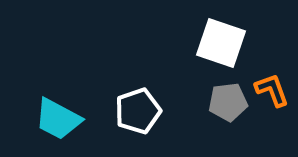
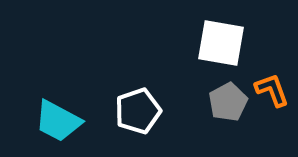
white square: rotated 9 degrees counterclockwise
gray pentagon: rotated 21 degrees counterclockwise
cyan trapezoid: moved 2 px down
